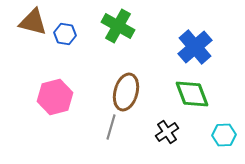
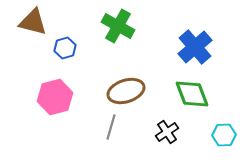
blue hexagon: moved 14 px down; rotated 25 degrees counterclockwise
brown ellipse: moved 1 px up; rotated 57 degrees clockwise
